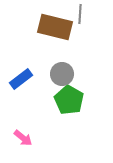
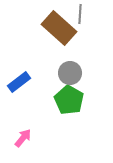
brown rectangle: moved 4 px right, 1 px down; rotated 28 degrees clockwise
gray circle: moved 8 px right, 1 px up
blue rectangle: moved 2 px left, 3 px down
pink arrow: rotated 90 degrees counterclockwise
